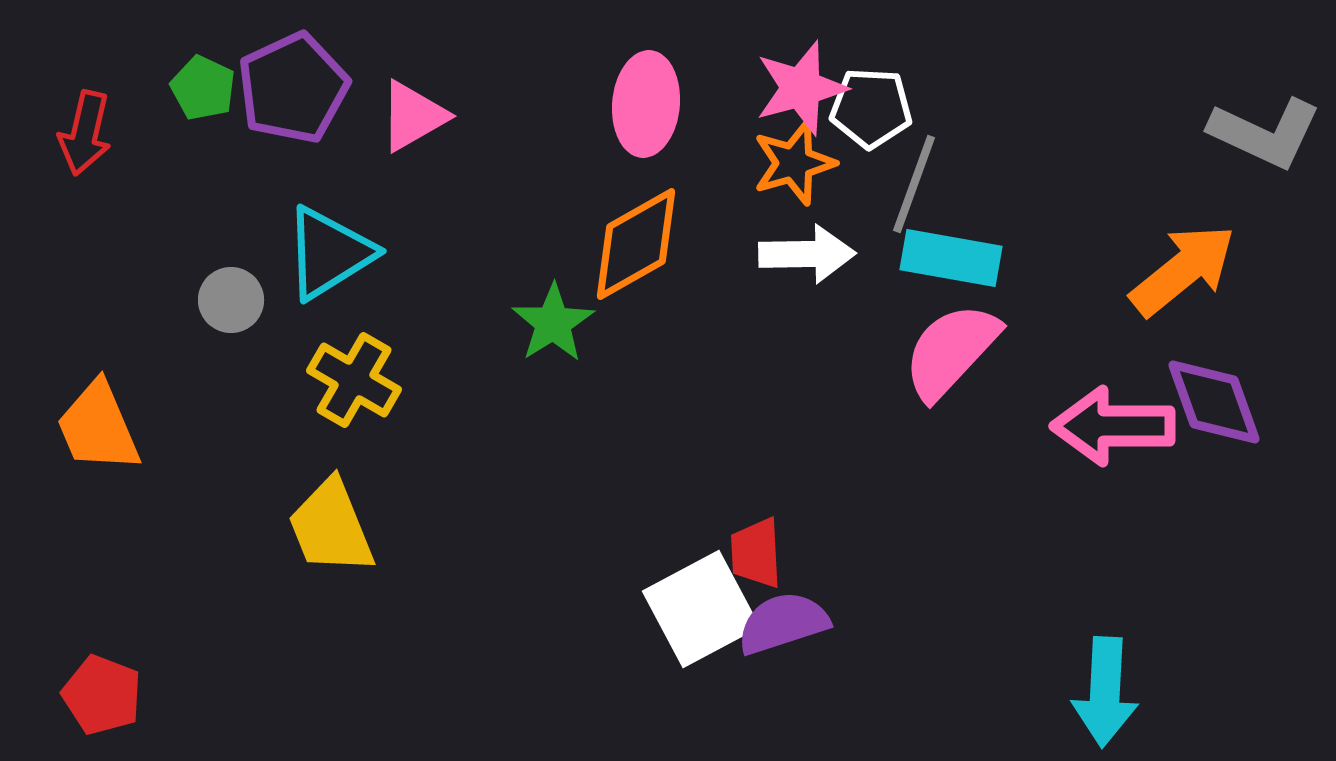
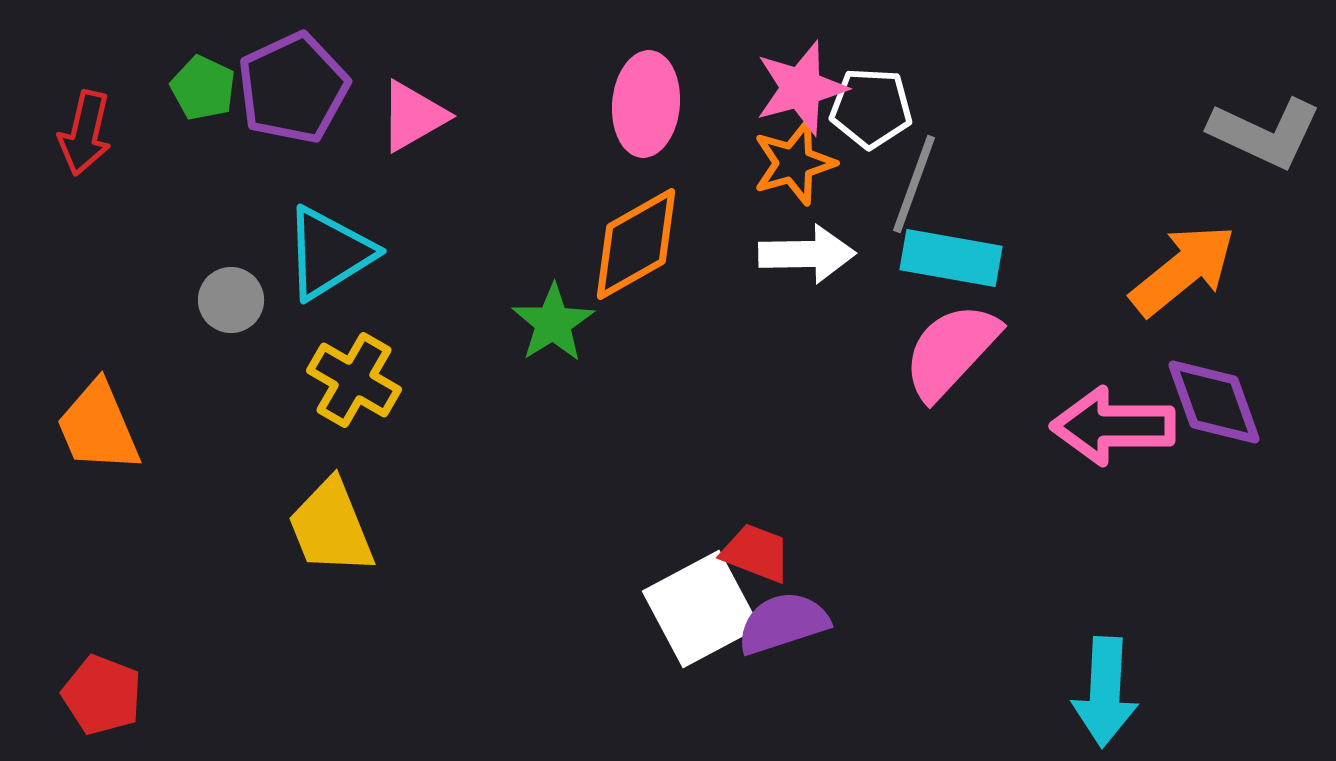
red trapezoid: rotated 114 degrees clockwise
